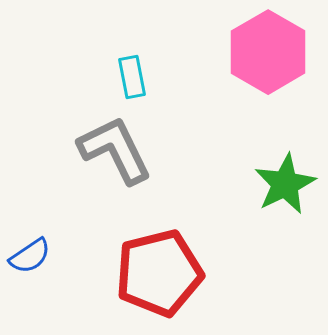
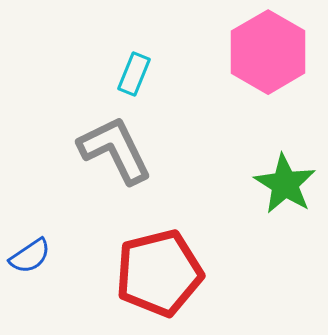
cyan rectangle: moved 2 px right, 3 px up; rotated 33 degrees clockwise
green star: rotated 14 degrees counterclockwise
